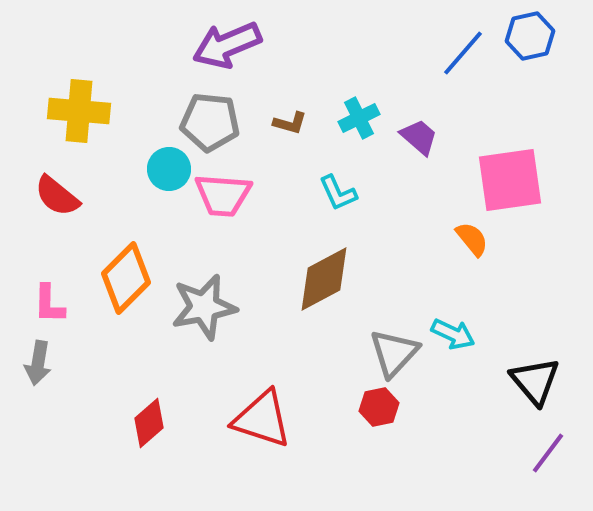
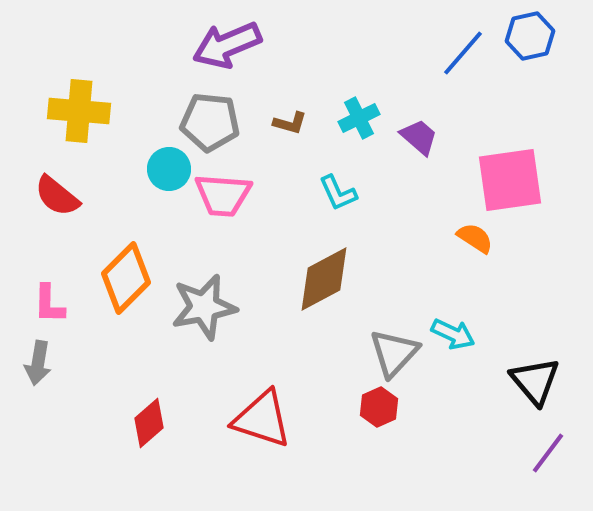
orange semicircle: moved 3 px right, 1 px up; rotated 18 degrees counterclockwise
red hexagon: rotated 12 degrees counterclockwise
